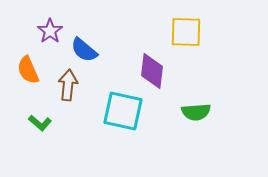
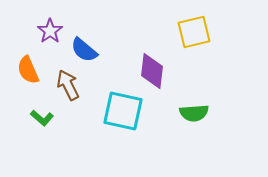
yellow square: moved 8 px right; rotated 16 degrees counterclockwise
brown arrow: rotated 32 degrees counterclockwise
green semicircle: moved 2 px left, 1 px down
green L-shape: moved 2 px right, 5 px up
